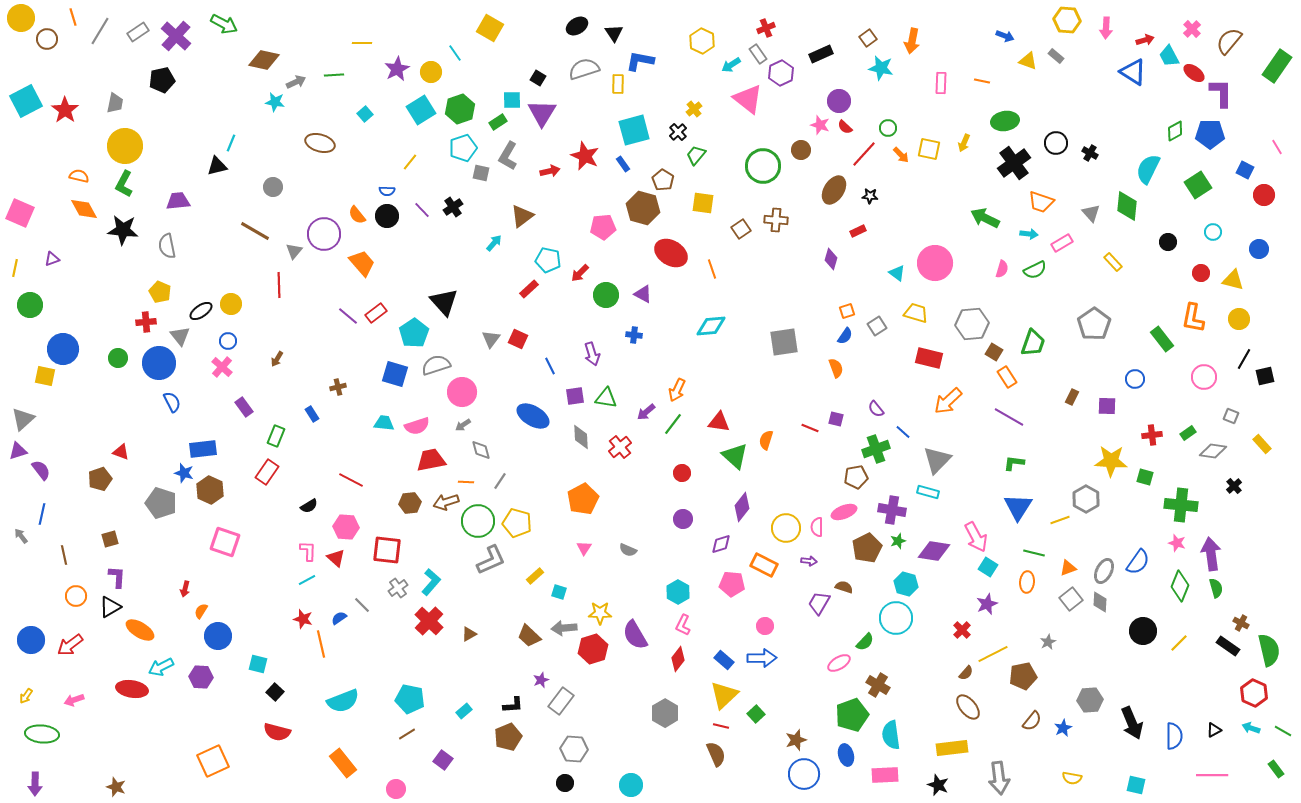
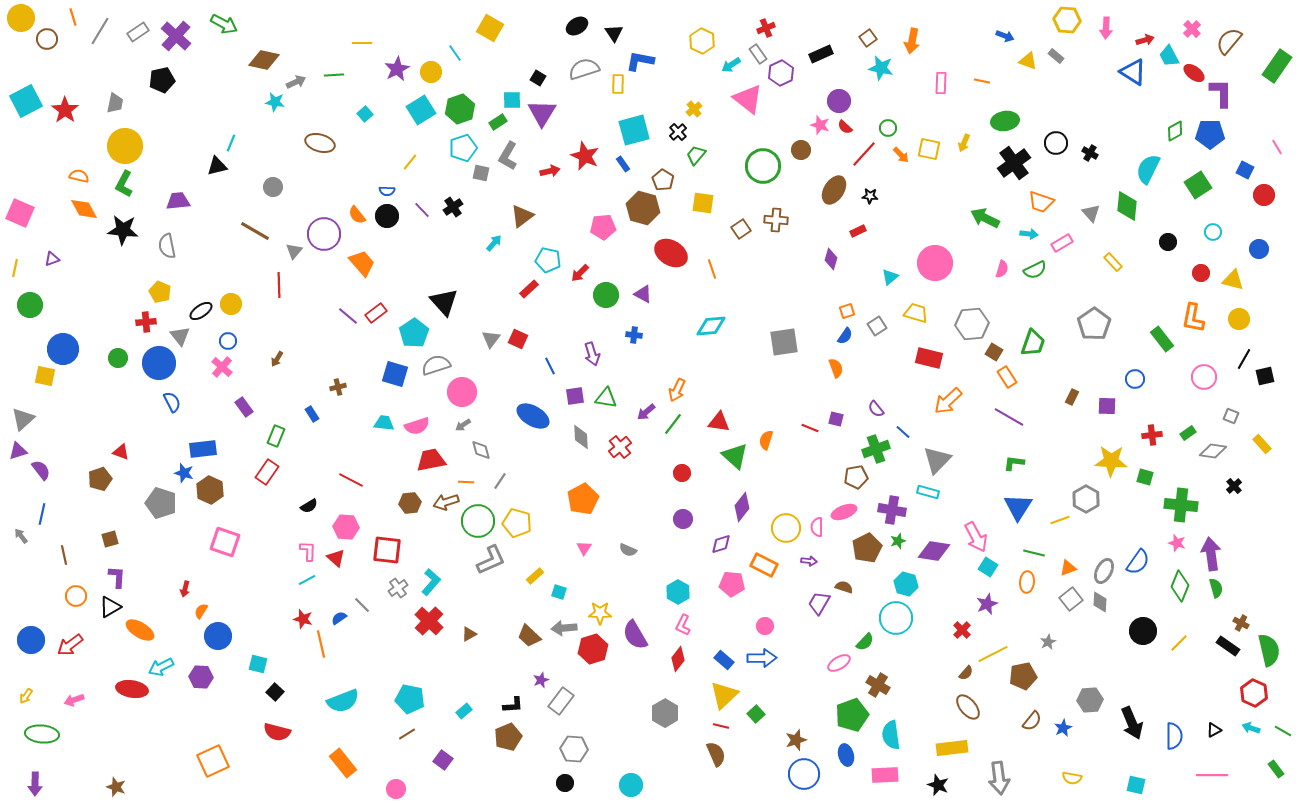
cyan triangle at (897, 273): moved 7 px left, 4 px down; rotated 42 degrees clockwise
